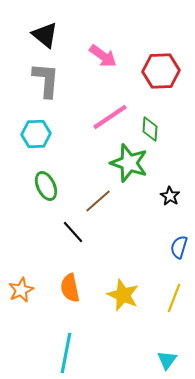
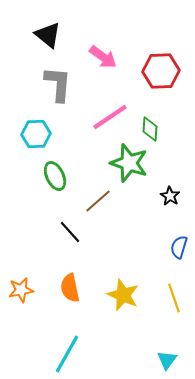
black triangle: moved 3 px right
pink arrow: moved 1 px down
gray L-shape: moved 12 px right, 4 px down
green ellipse: moved 9 px right, 10 px up
black line: moved 3 px left
orange star: rotated 15 degrees clockwise
yellow line: rotated 40 degrees counterclockwise
cyan line: moved 1 px right, 1 px down; rotated 18 degrees clockwise
